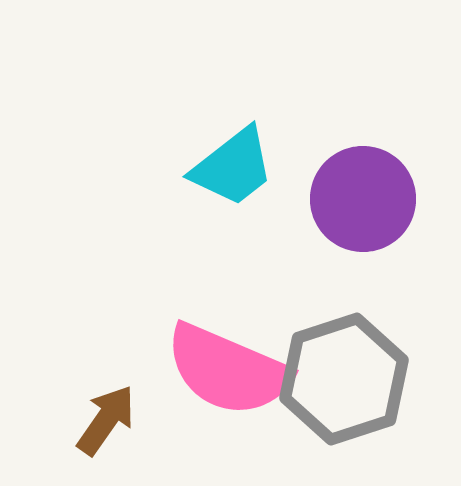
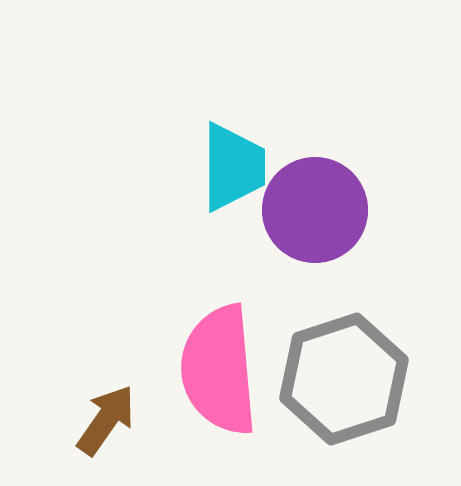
cyan trapezoid: rotated 52 degrees counterclockwise
purple circle: moved 48 px left, 11 px down
pink semicircle: moved 9 px left; rotated 62 degrees clockwise
